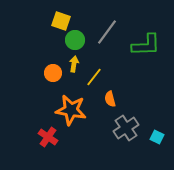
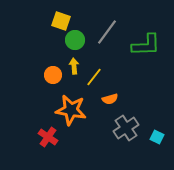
yellow arrow: moved 2 px down; rotated 14 degrees counterclockwise
orange circle: moved 2 px down
orange semicircle: rotated 91 degrees counterclockwise
